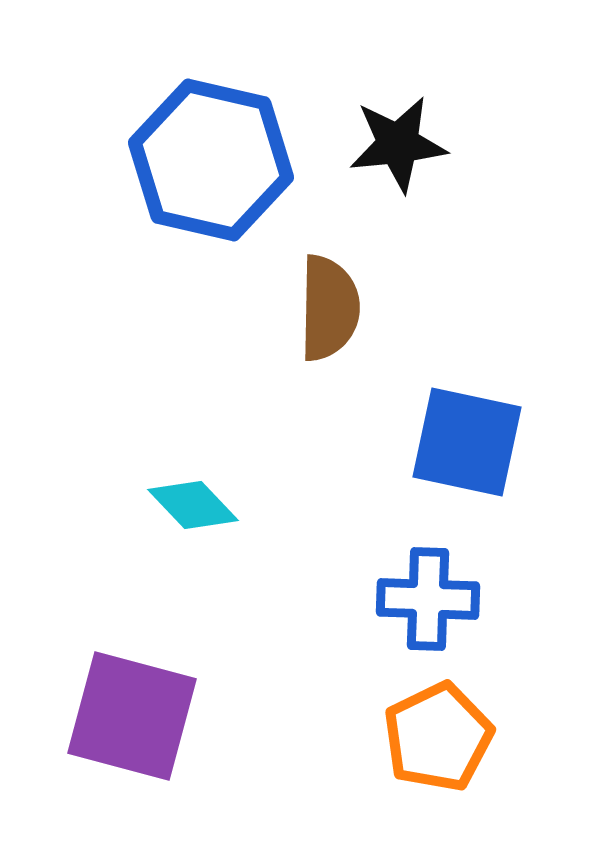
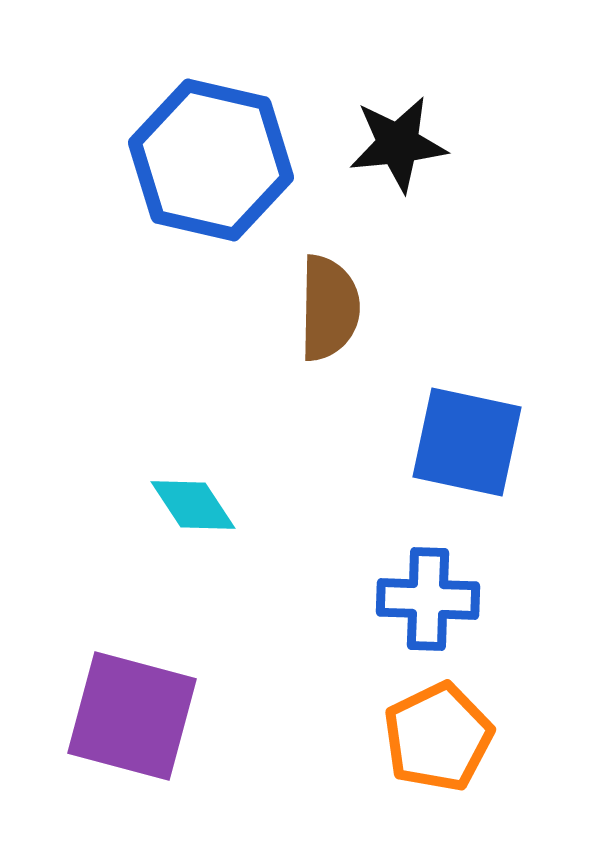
cyan diamond: rotated 10 degrees clockwise
